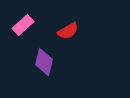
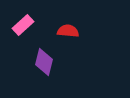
red semicircle: rotated 145 degrees counterclockwise
